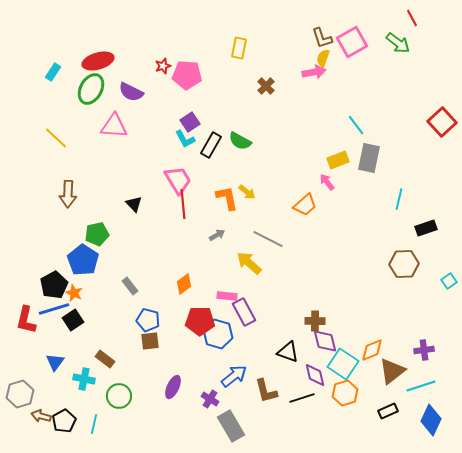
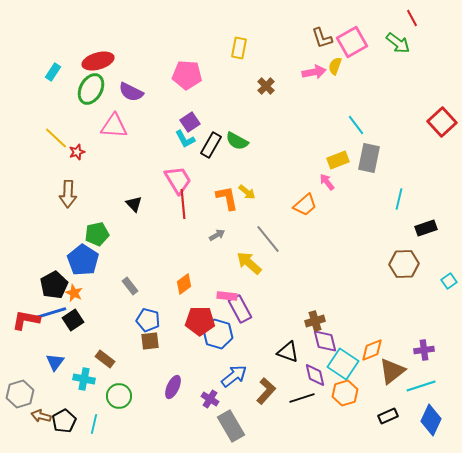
yellow semicircle at (323, 58): moved 12 px right, 8 px down
red star at (163, 66): moved 86 px left, 86 px down
green semicircle at (240, 141): moved 3 px left
gray line at (268, 239): rotated 24 degrees clockwise
blue line at (54, 309): moved 3 px left, 4 px down
purple rectangle at (244, 312): moved 4 px left, 3 px up
red L-shape at (26, 320): rotated 88 degrees clockwise
brown cross at (315, 321): rotated 18 degrees counterclockwise
brown L-shape at (266, 391): rotated 124 degrees counterclockwise
black rectangle at (388, 411): moved 5 px down
